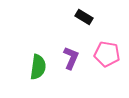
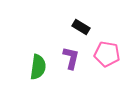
black rectangle: moved 3 px left, 10 px down
purple L-shape: rotated 10 degrees counterclockwise
